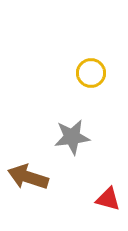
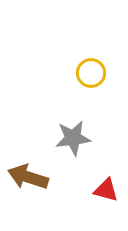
gray star: moved 1 px right, 1 px down
red triangle: moved 2 px left, 9 px up
